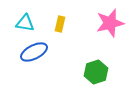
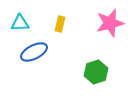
cyan triangle: moved 5 px left; rotated 12 degrees counterclockwise
